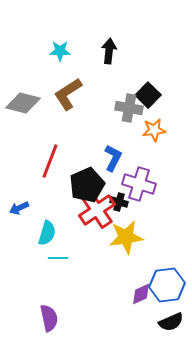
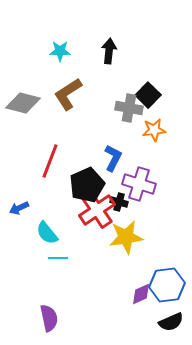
cyan semicircle: rotated 125 degrees clockwise
